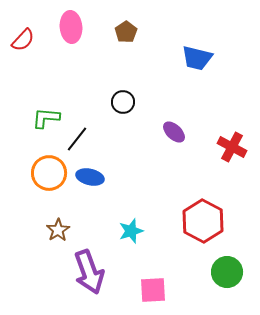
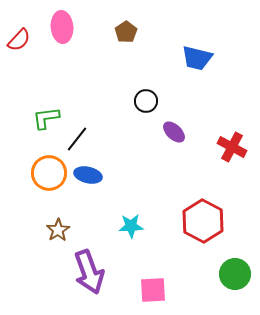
pink ellipse: moved 9 px left
red semicircle: moved 4 px left
black circle: moved 23 px right, 1 px up
green L-shape: rotated 12 degrees counterclockwise
blue ellipse: moved 2 px left, 2 px up
cyan star: moved 5 px up; rotated 15 degrees clockwise
green circle: moved 8 px right, 2 px down
